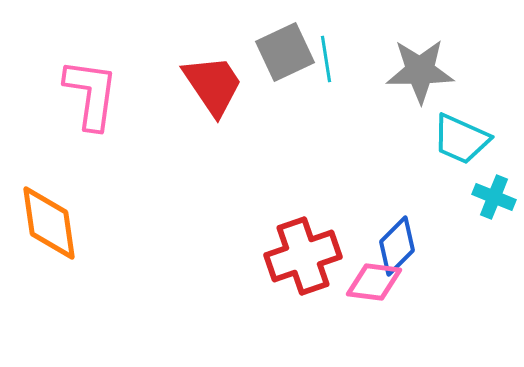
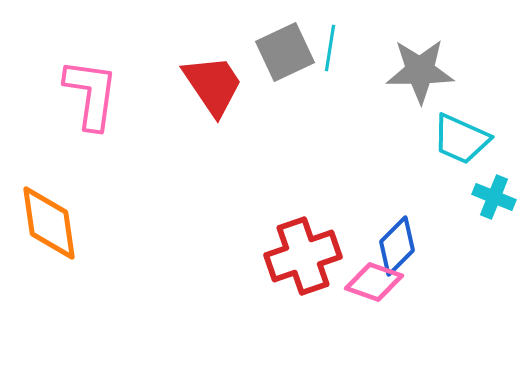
cyan line: moved 4 px right, 11 px up; rotated 18 degrees clockwise
pink diamond: rotated 12 degrees clockwise
